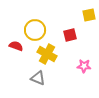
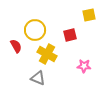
red semicircle: rotated 40 degrees clockwise
